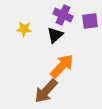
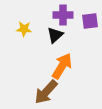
purple cross: rotated 24 degrees counterclockwise
orange arrow: rotated 12 degrees counterclockwise
brown arrow: moved 1 px down
